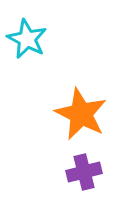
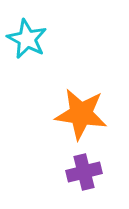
orange star: rotated 18 degrees counterclockwise
